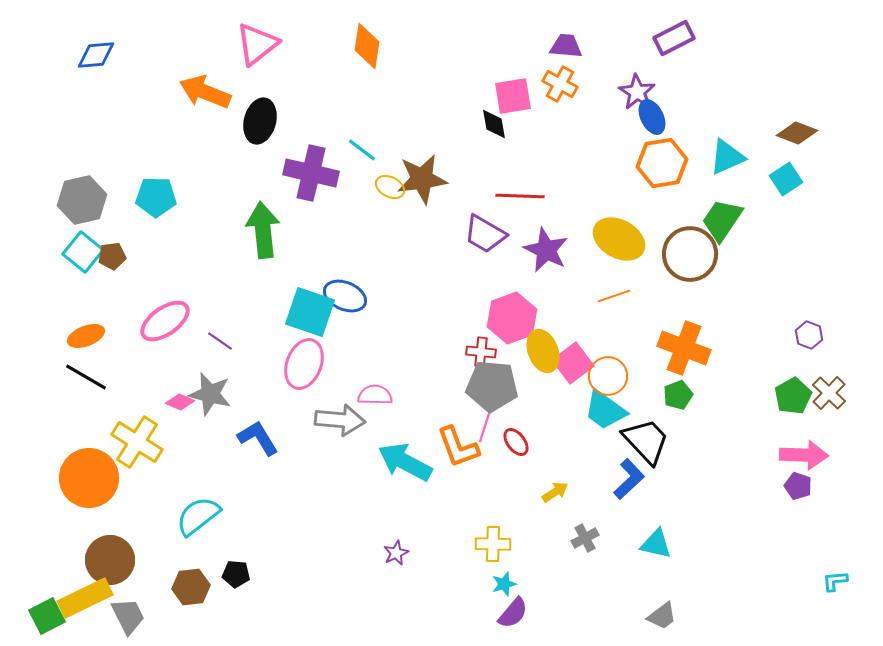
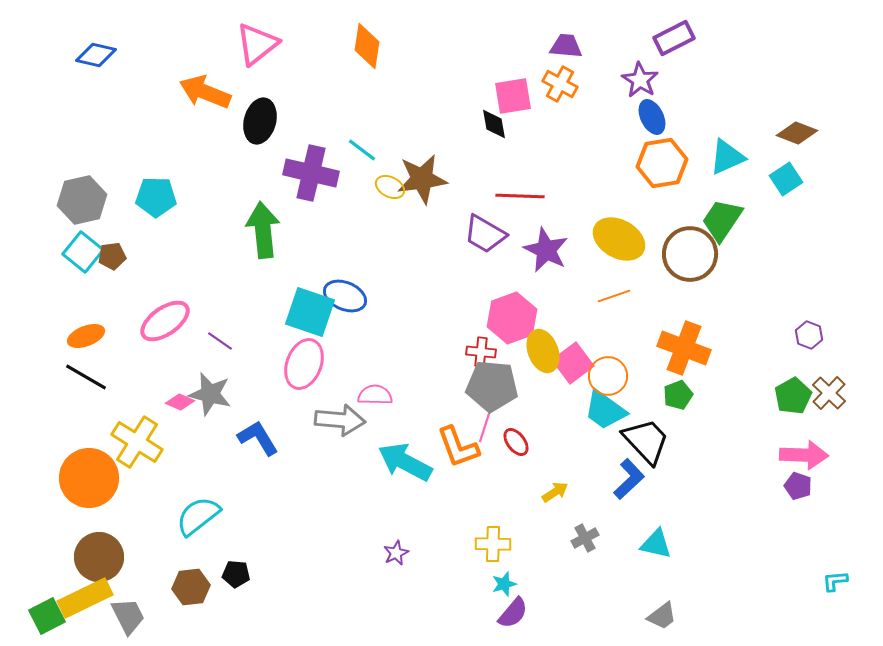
blue diamond at (96, 55): rotated 18 degrees clockwise
purple star at (637, 92): moved 3 px right, 12 px up
brown circle at (110, 560): moved 11 px left, 3 px up
